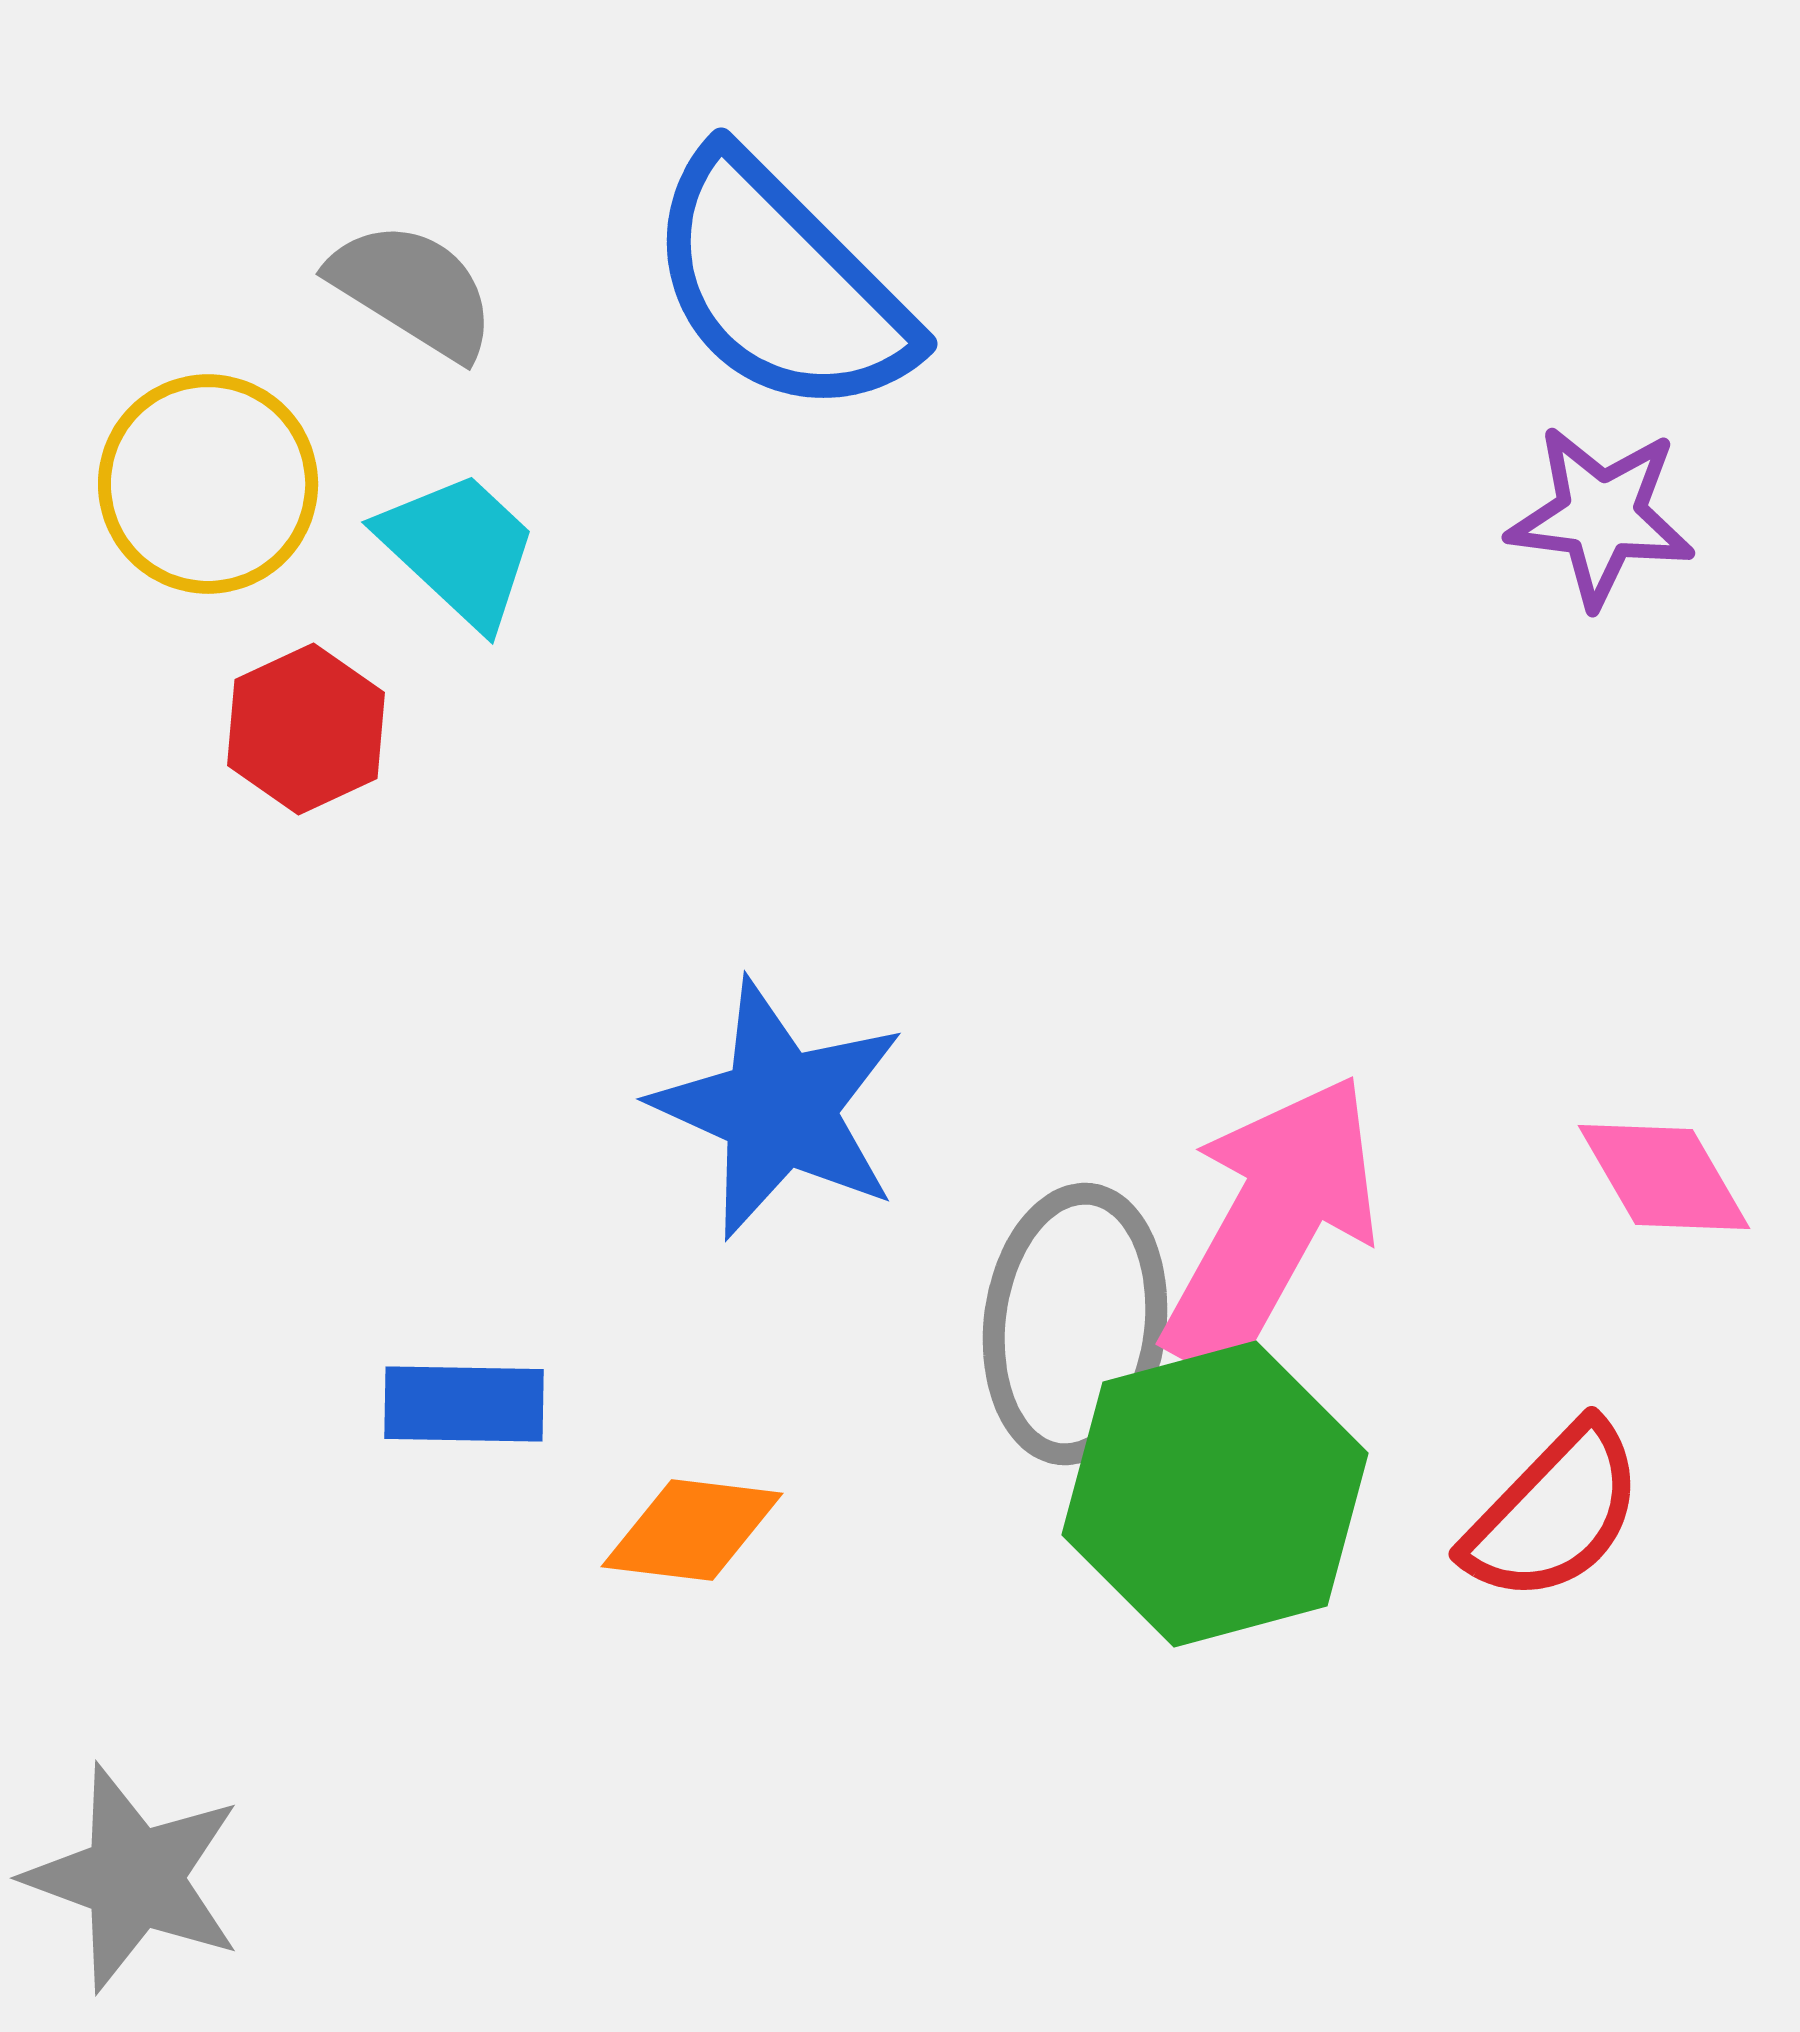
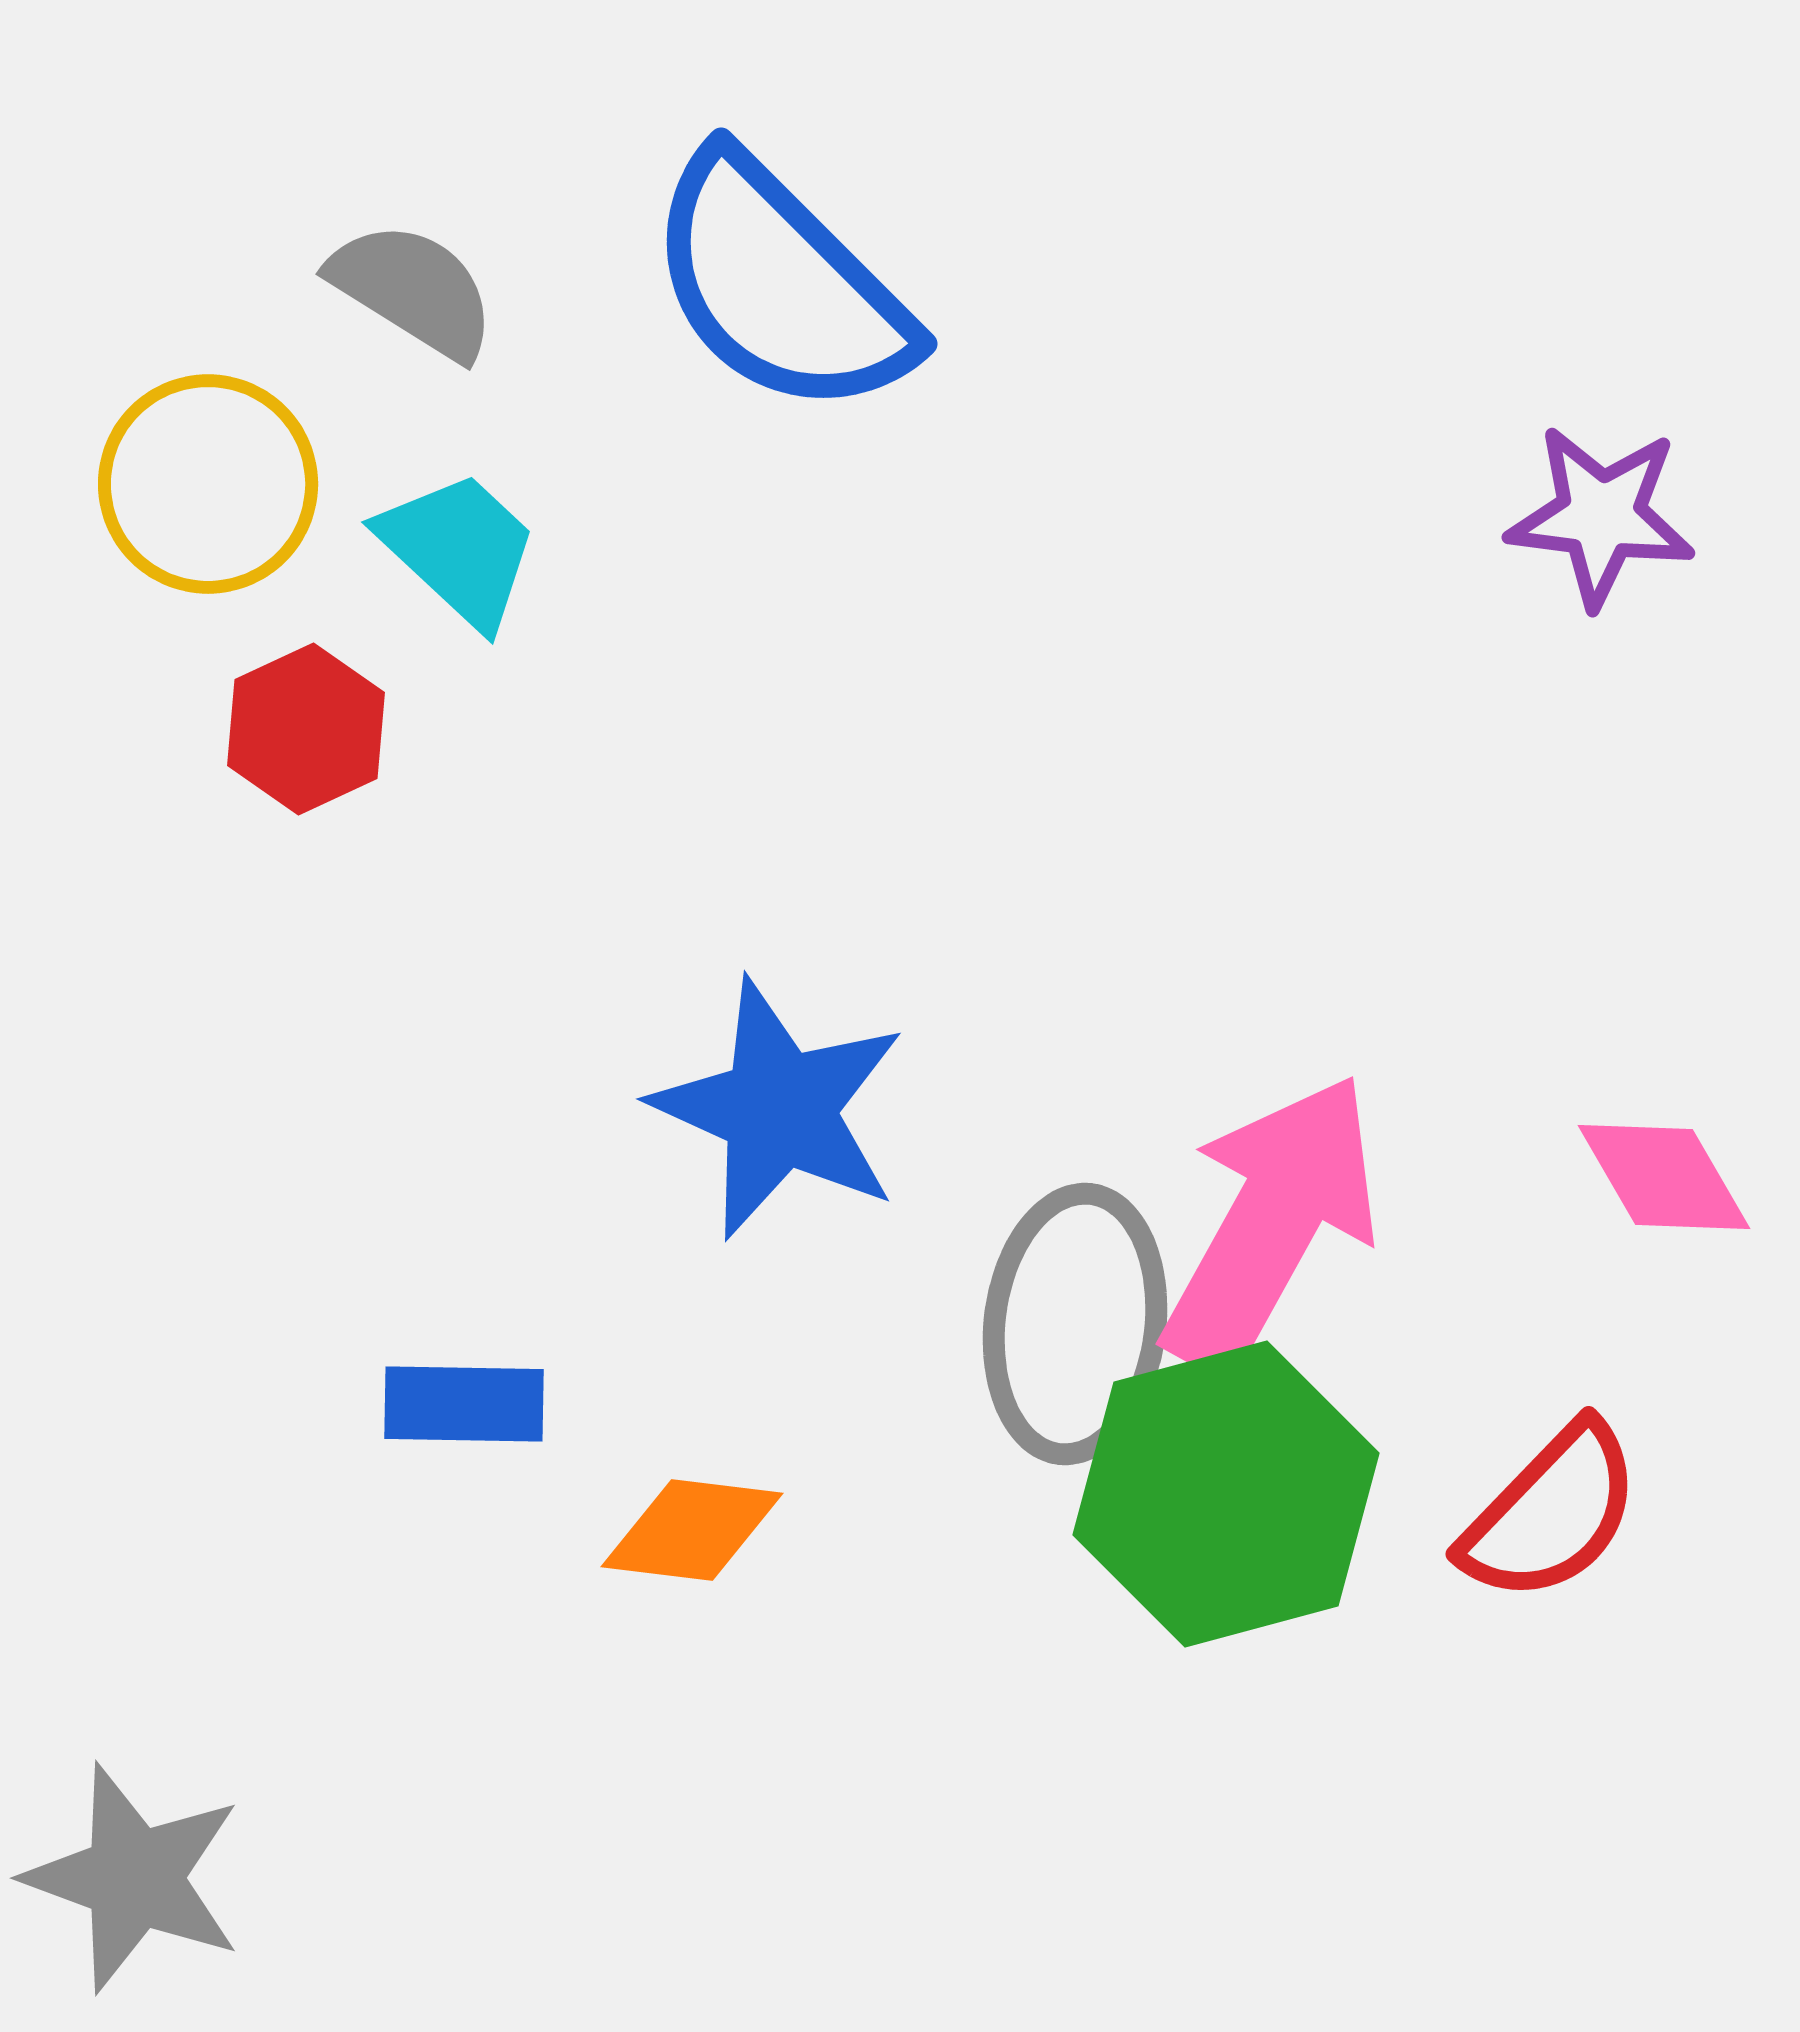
green hexagon: moved 11 px right
red semicircle: moved 3 px left
